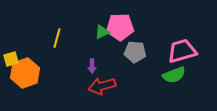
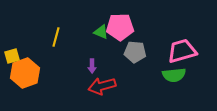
green triangle: moved 1 px left; rotated 49 degrees clockwise
yellow line: moved 1 px left, 1 px up
yellow square: moved 1 px right, 3 px up
green semicircle: rotated 15 degrees clockwise
